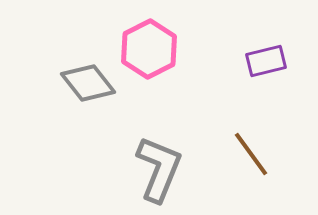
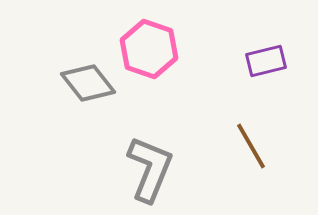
pink hexagon: rotated 14 degrees counterclockwise
brown line: moved 8 px up; rotated 6 degrees clockwise
gray L-shape: moved 9 px left
